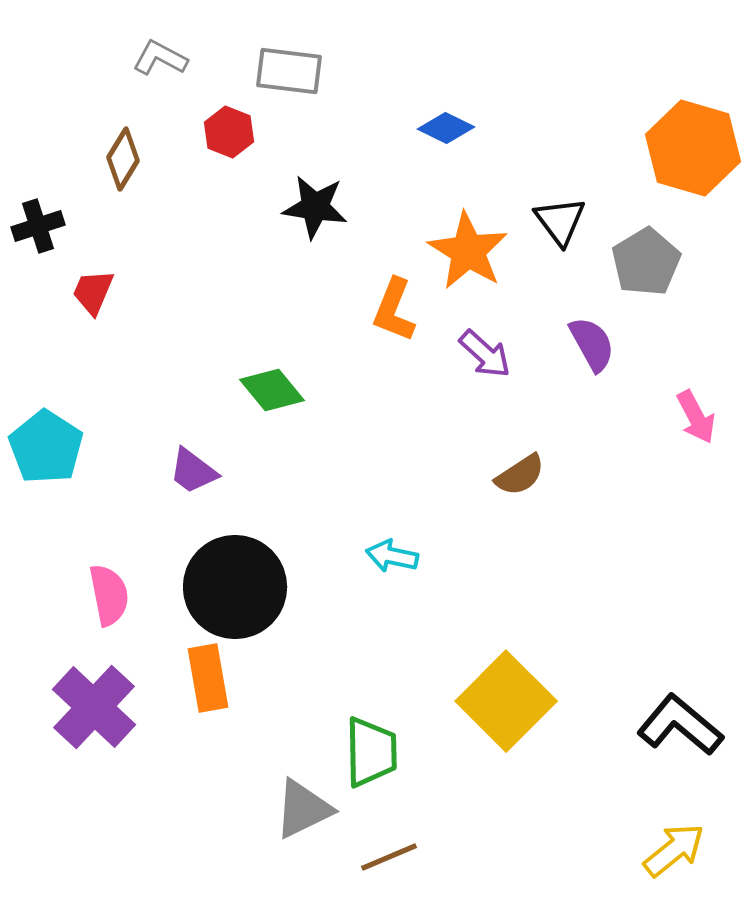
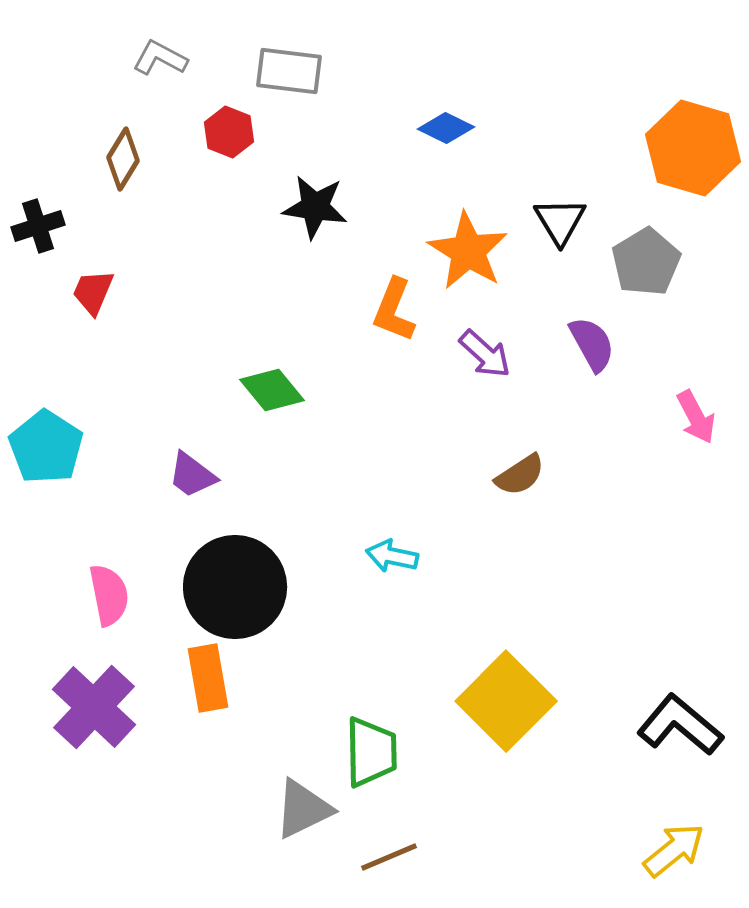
black triangle: rotated 6 degrees clockwise
purple trapezoid: moved 1 px left, 4 px down
